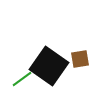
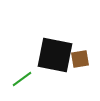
black square: moved 6 px right, 11 px up; rotated 24 degrees counterclockwise
